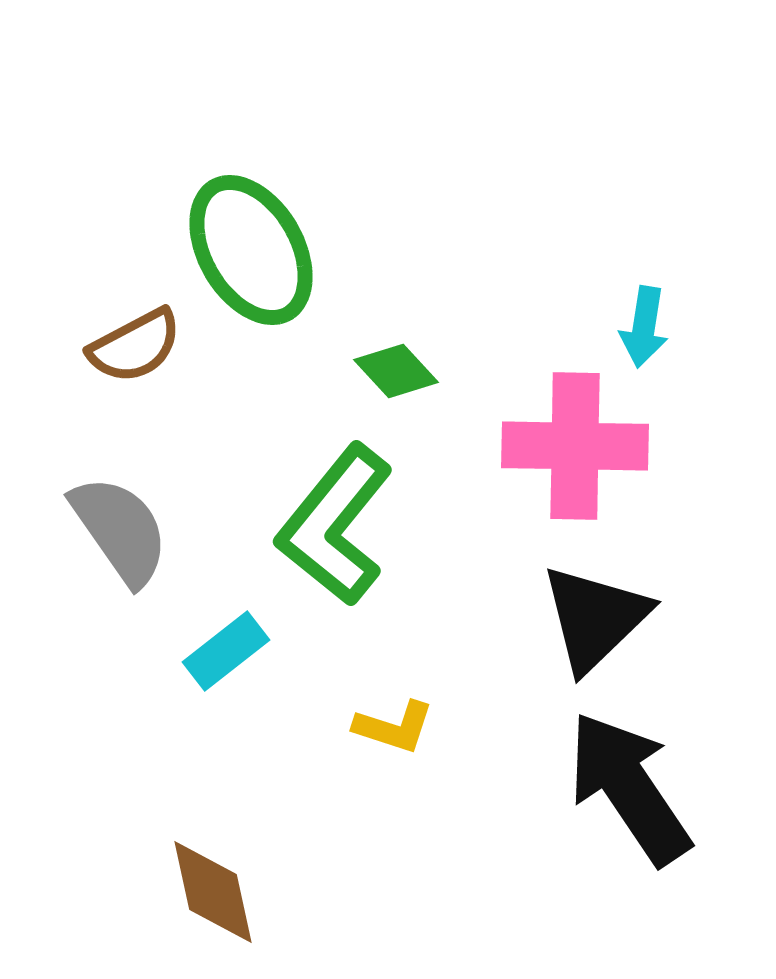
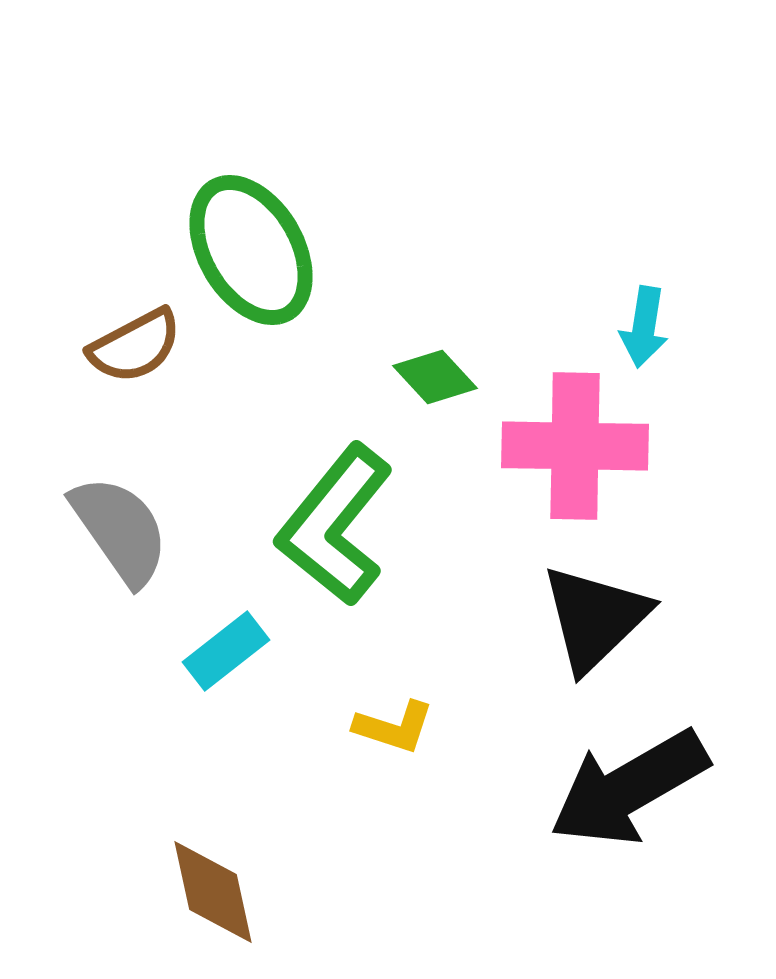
green diamond: moved 39 px right, 6 px down
black arrow: rotated 86 degrees counterclockwise
